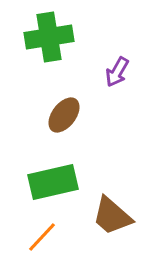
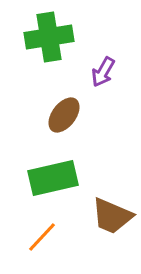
purple arrow: moved 14 px left
green rectangle: moved 4 px up
brown trapezoid: rotated 18 degrees counterclockwise
